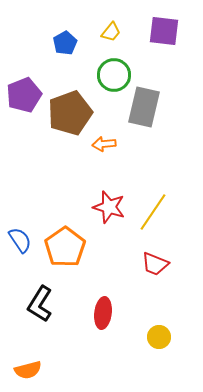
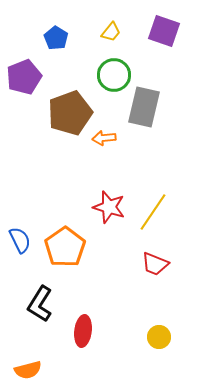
purple square: rotated 12 degrees clockwise
blue pentagon: moved 9 px left, 5 px up; rotated 10 degrees counterclockwise
purple pentagon: moved 18 px up
orange arrow: moved 6 px up
blue semicircle: rotated 8 degrees clockwise
red ellipse: moved 20 px left, 18 px down
